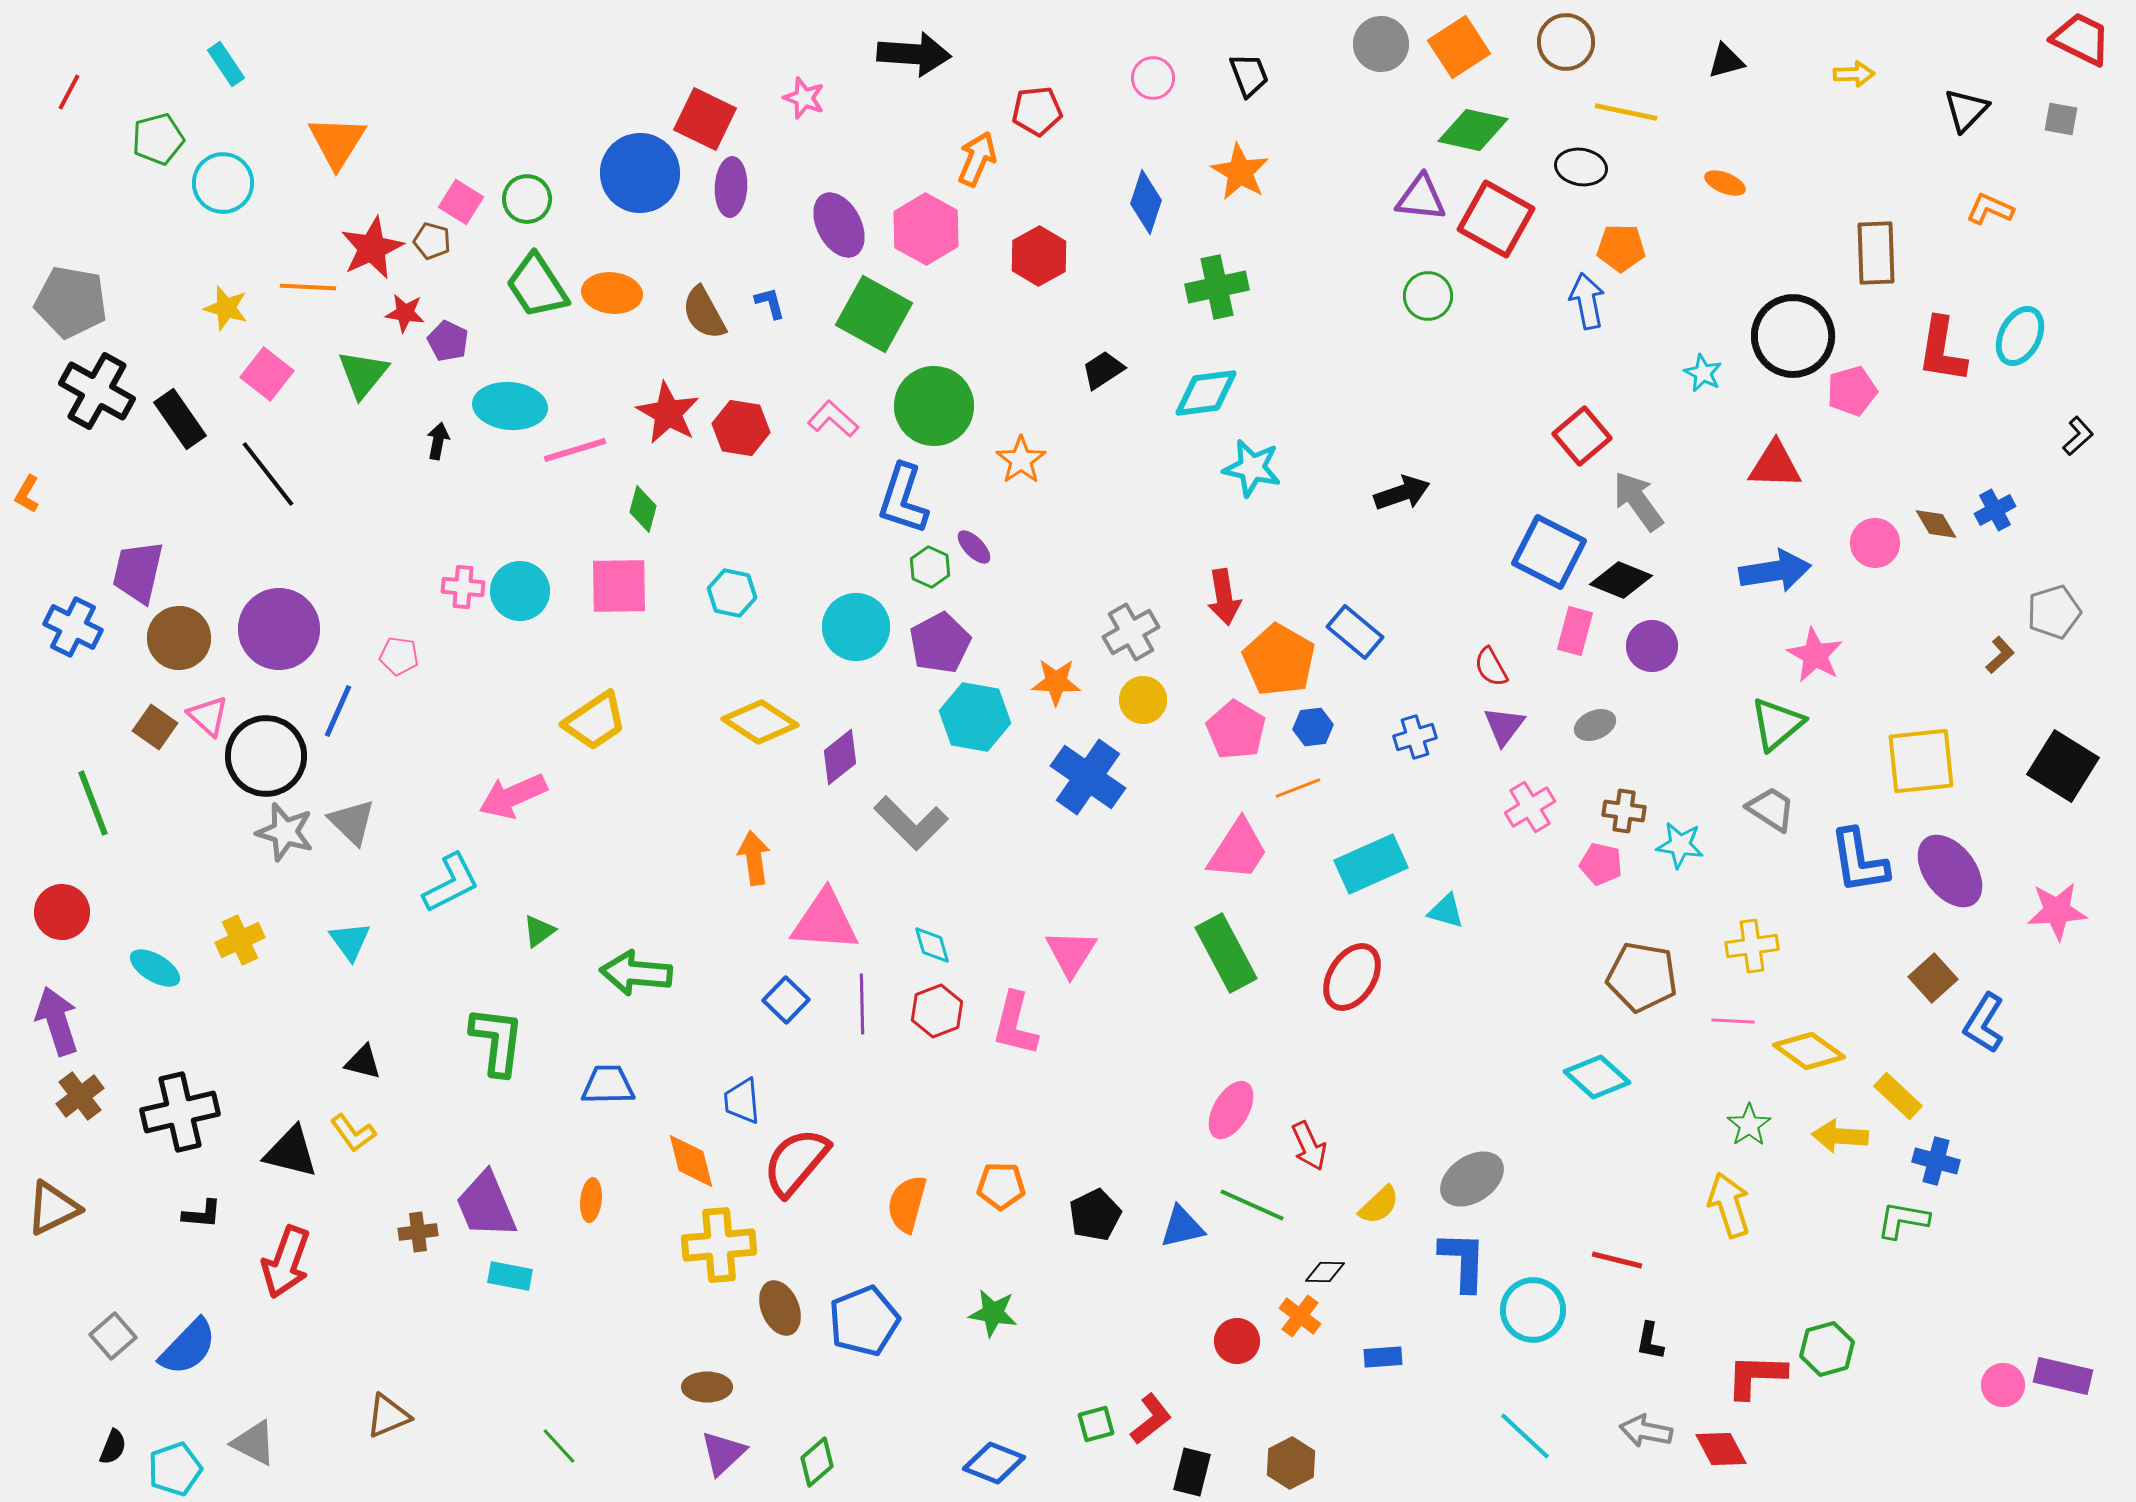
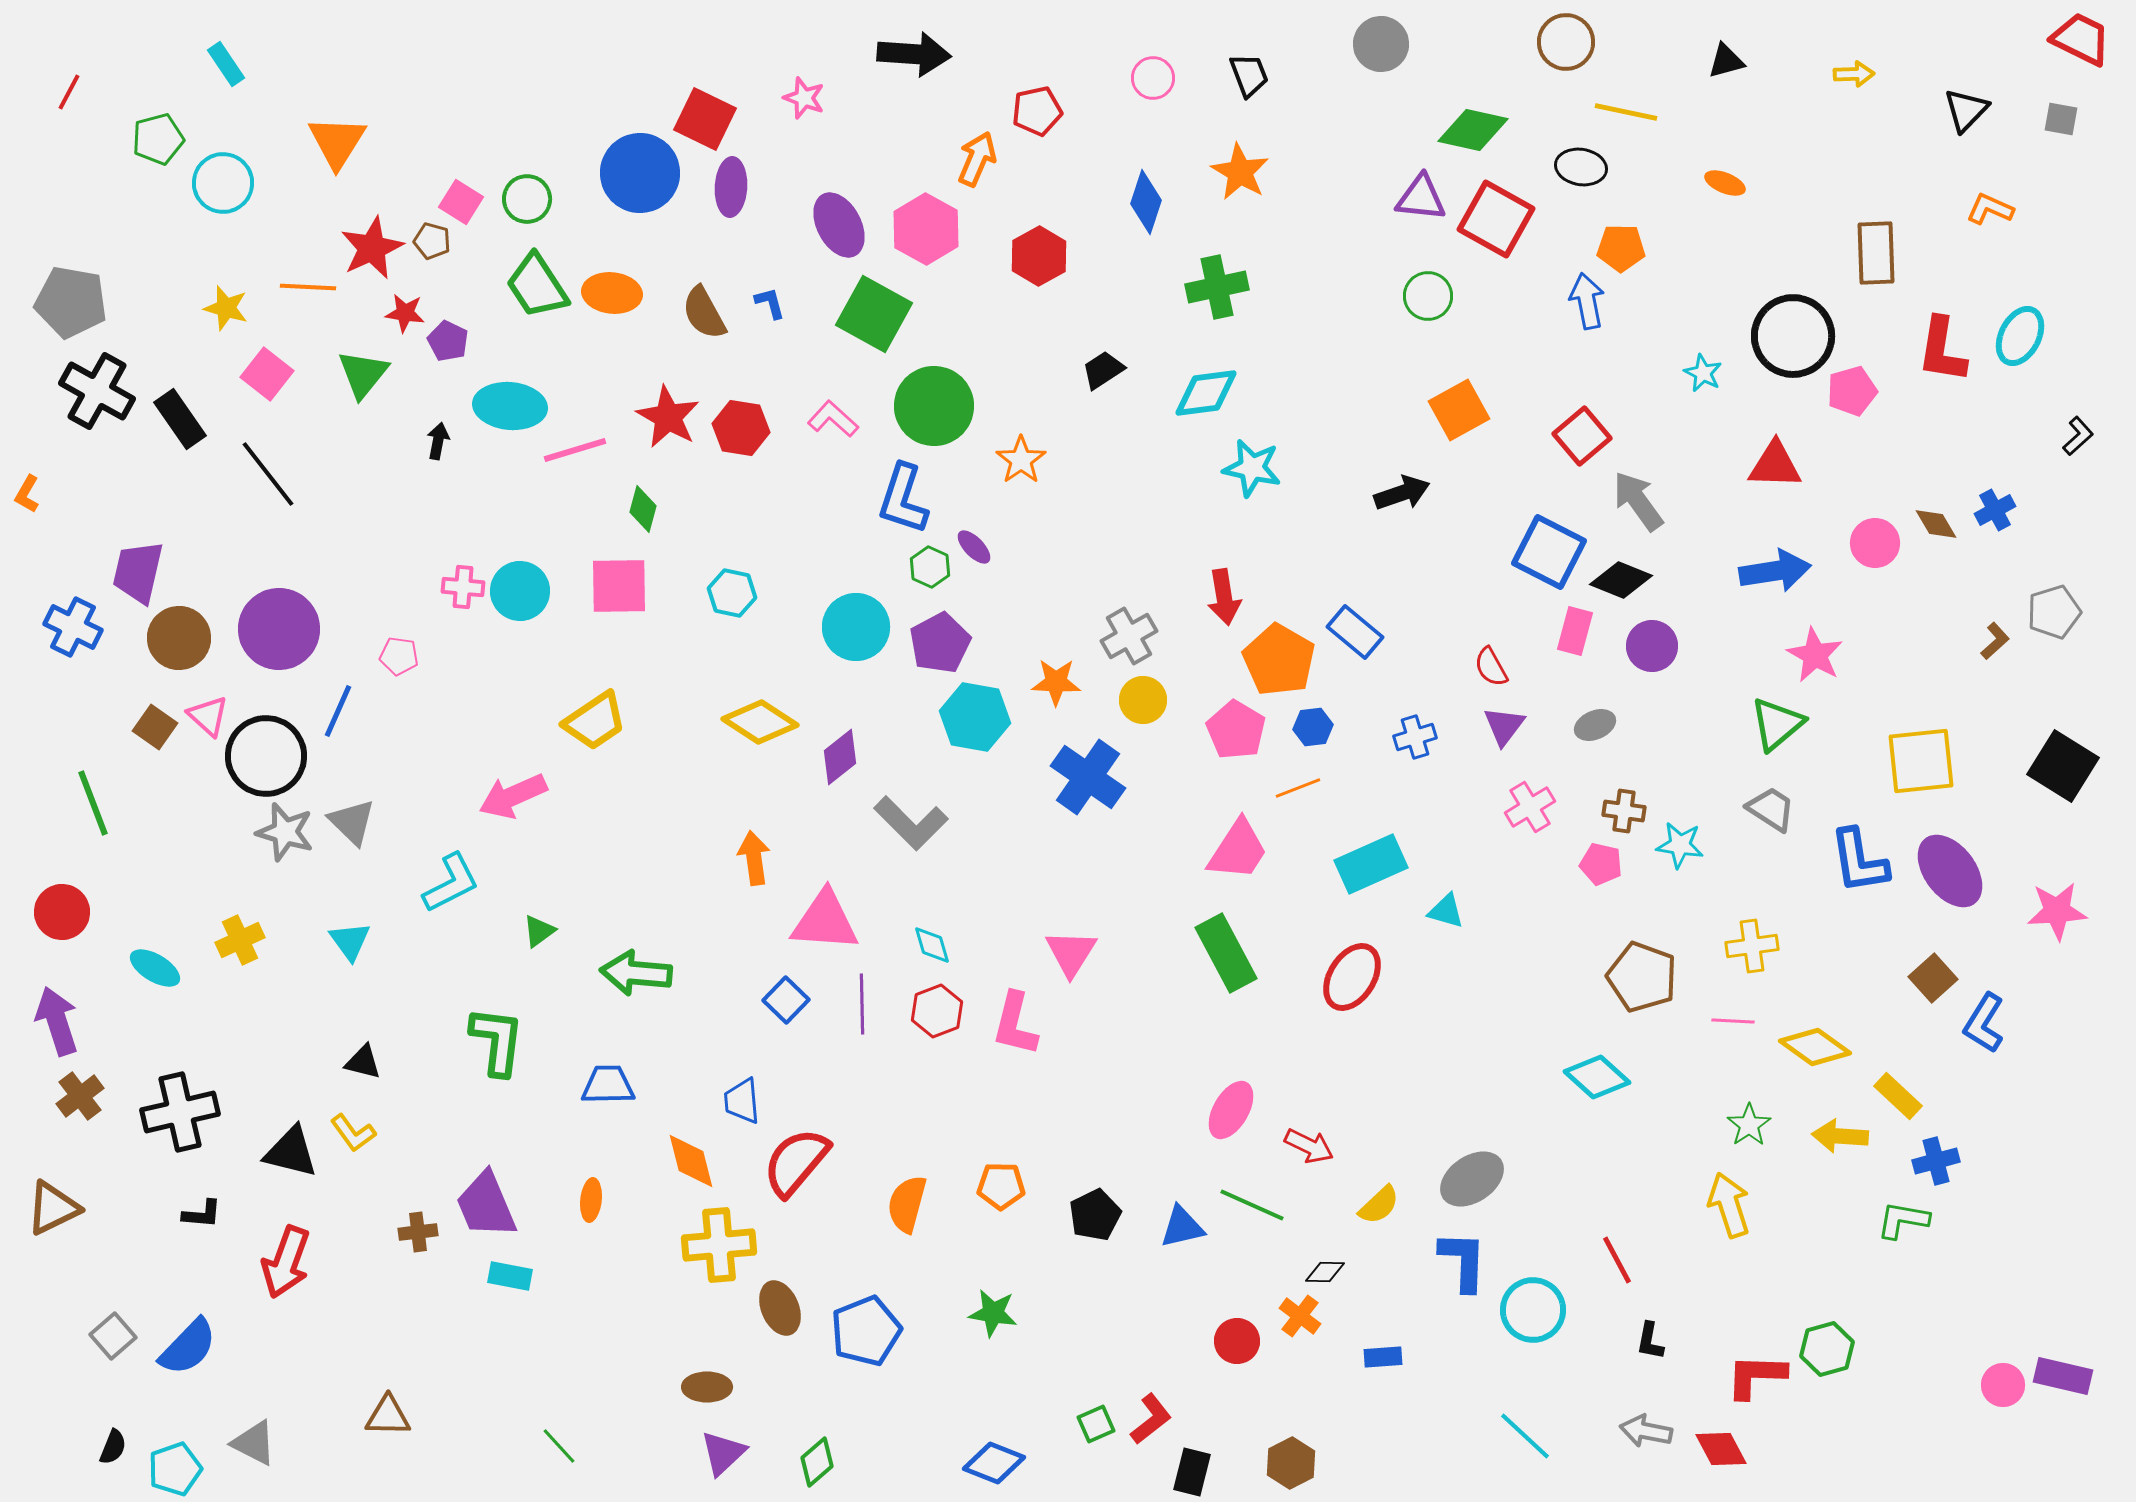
orange square at (1459, 47): moved 363 px down; rotated 4 degrees clockwise
red pentagon at (1037, 111): rotated 6 degrees counterclockwise
red star at (668, 413): moved 4 px down
gray cross at (1131, 632): moved 2 px left, 4 px down
brown L-shape at (2000, 655): moved 5 px left, 14 px up
brown pentagon at (1642, 977): rotated 10 degrees clockwise
yellow diamond at (1809, 1051): moved 6 px right, 4 px up
red arrow at (1309, 1146): rotated 39 degrees counterclockwise
blue cross at (1936, 1161): rotated 30 degrees counterclockwise
red line at (1617, 1260): rotated 48 degrees clockwise
blue pentagon at (864, 1321): moved 2 px right, 10 px down
brown triangle at (388, 1416): rotated 24 degrees clockwise
green square at (1096, 1424): rotated 9 degrees counterclockwise
